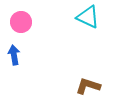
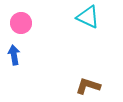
pink circle: moved 1 px down
